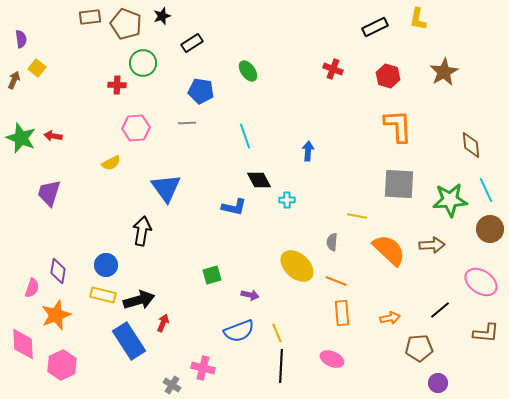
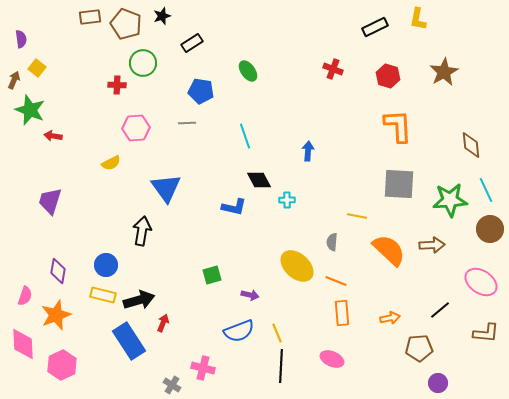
green star at (21, 138): moved 9 px right, 28 px up
purple trapezoid at (49, 193): moved 1 px right, 8 px down
pink semicircle at (32, 288): moved 7 px left, 8 px down
